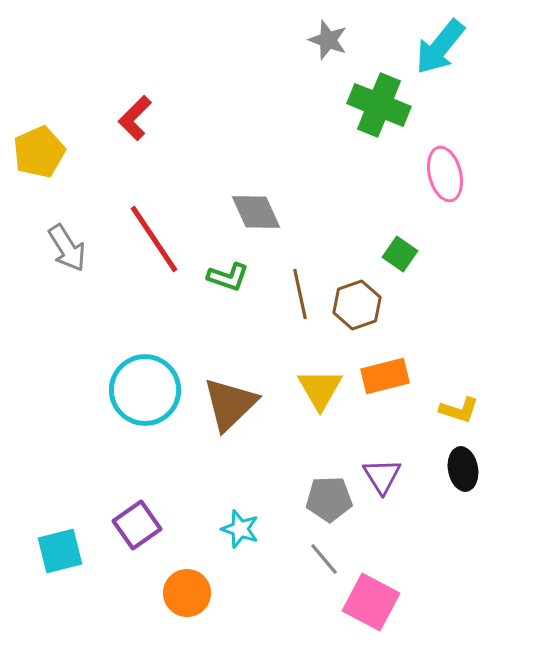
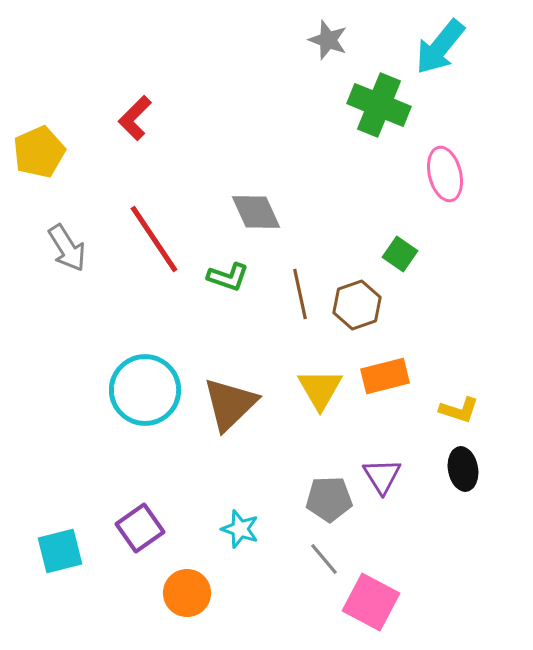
purple square: moved 3 px right, 3 px down
